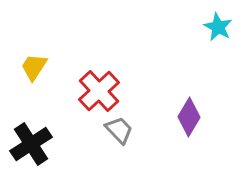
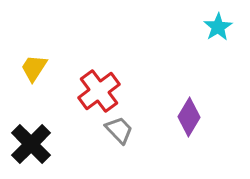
cyan star: rotated 12 degrees clockwise
yellow trapezoid: moved 1 px down
red cross: rotated 6 degrees clockwise
black cross: rotated 12 degrees counterclockwise
